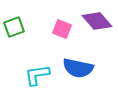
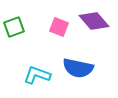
purple diamond: moved 3 px left
pink square: moved 3 px left, 2 px up
cyan L-shape: rotated 28 degrees clockwise
